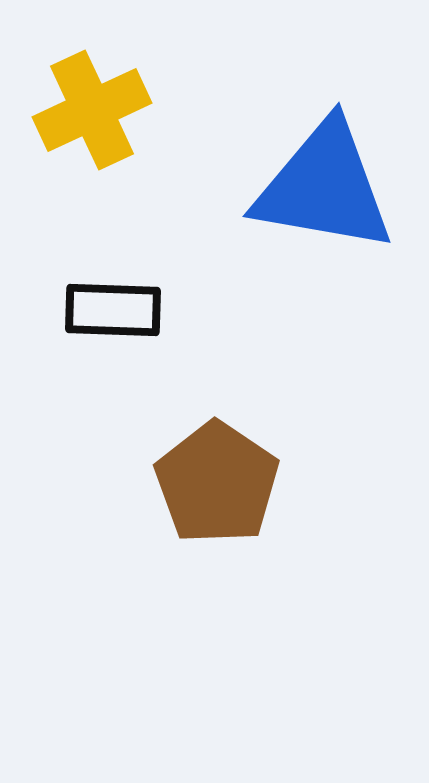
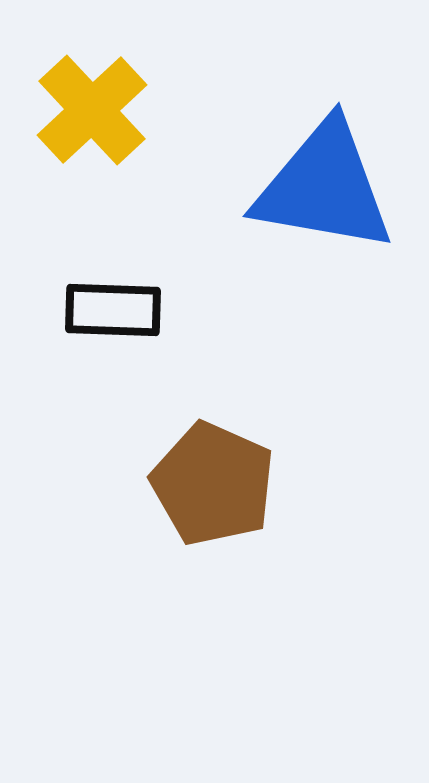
yellow cross: rotated 18 degrees counterclockwise
brown pentagon: moved 4 px left, 1 px down; rotated 10 degrees counterclockwise
